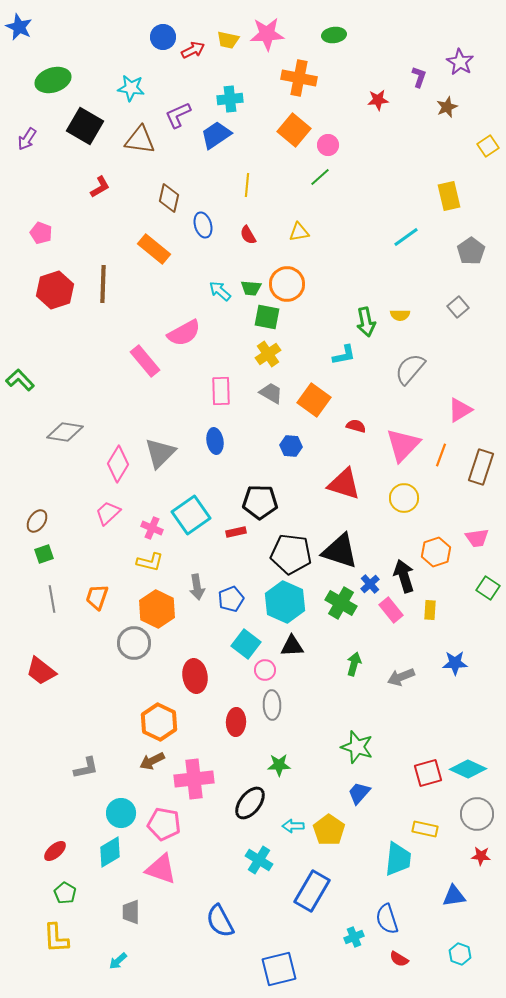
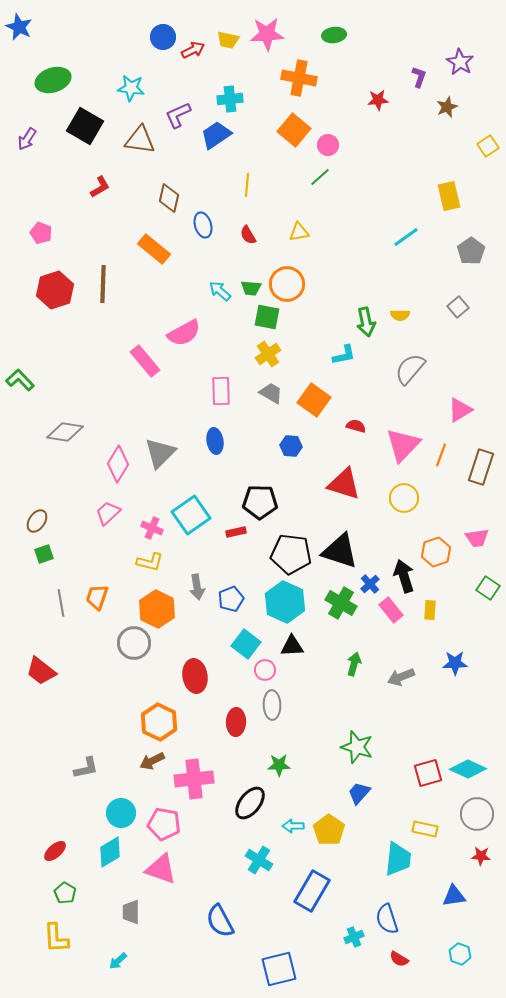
gray line at (52, 599): moved 9 px right, 4 px down
